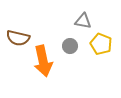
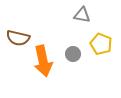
gray triangle: moved 1 px left, 6 px up
gray circle: moved 3 px right, 8 px down
